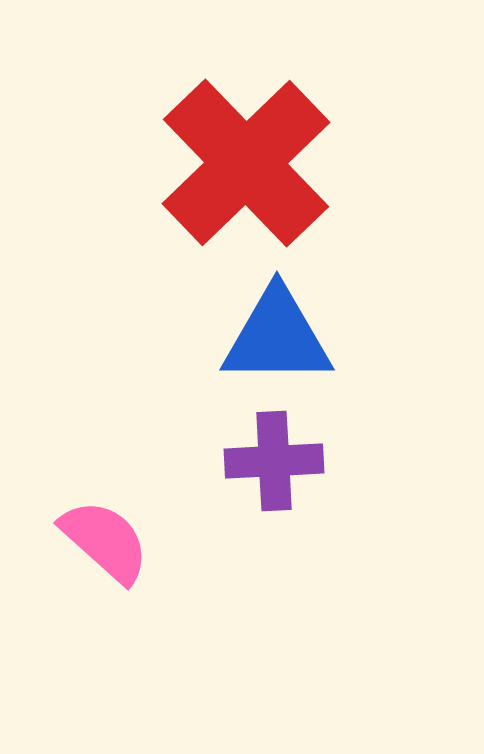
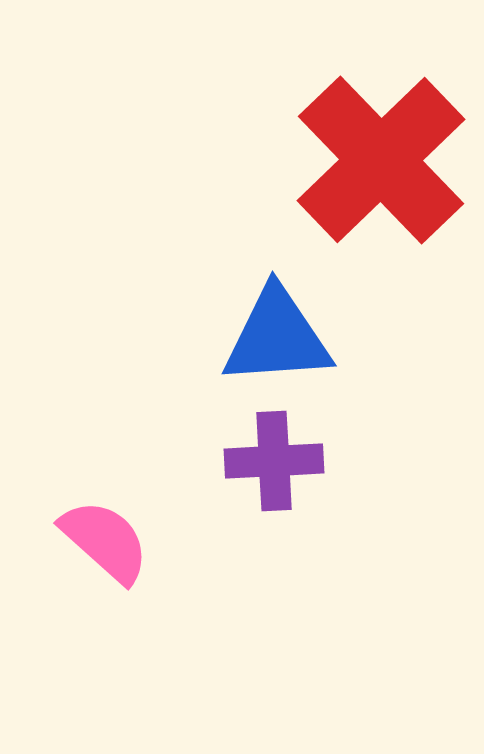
red cross: moved 135 px right, 3 px up
blue triangle: rotated 4 degrees counterclockwise
